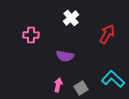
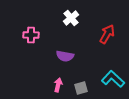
gray square: rotated 16 degrees clockwise
